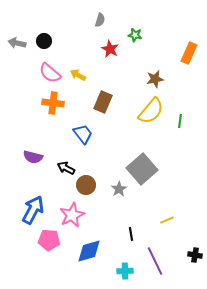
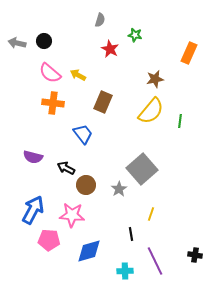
pink star: rotated 30 degrees clockwise
yellow line: moved 16 px left, 6 px up; rotated 48 degrees counterclockwise
